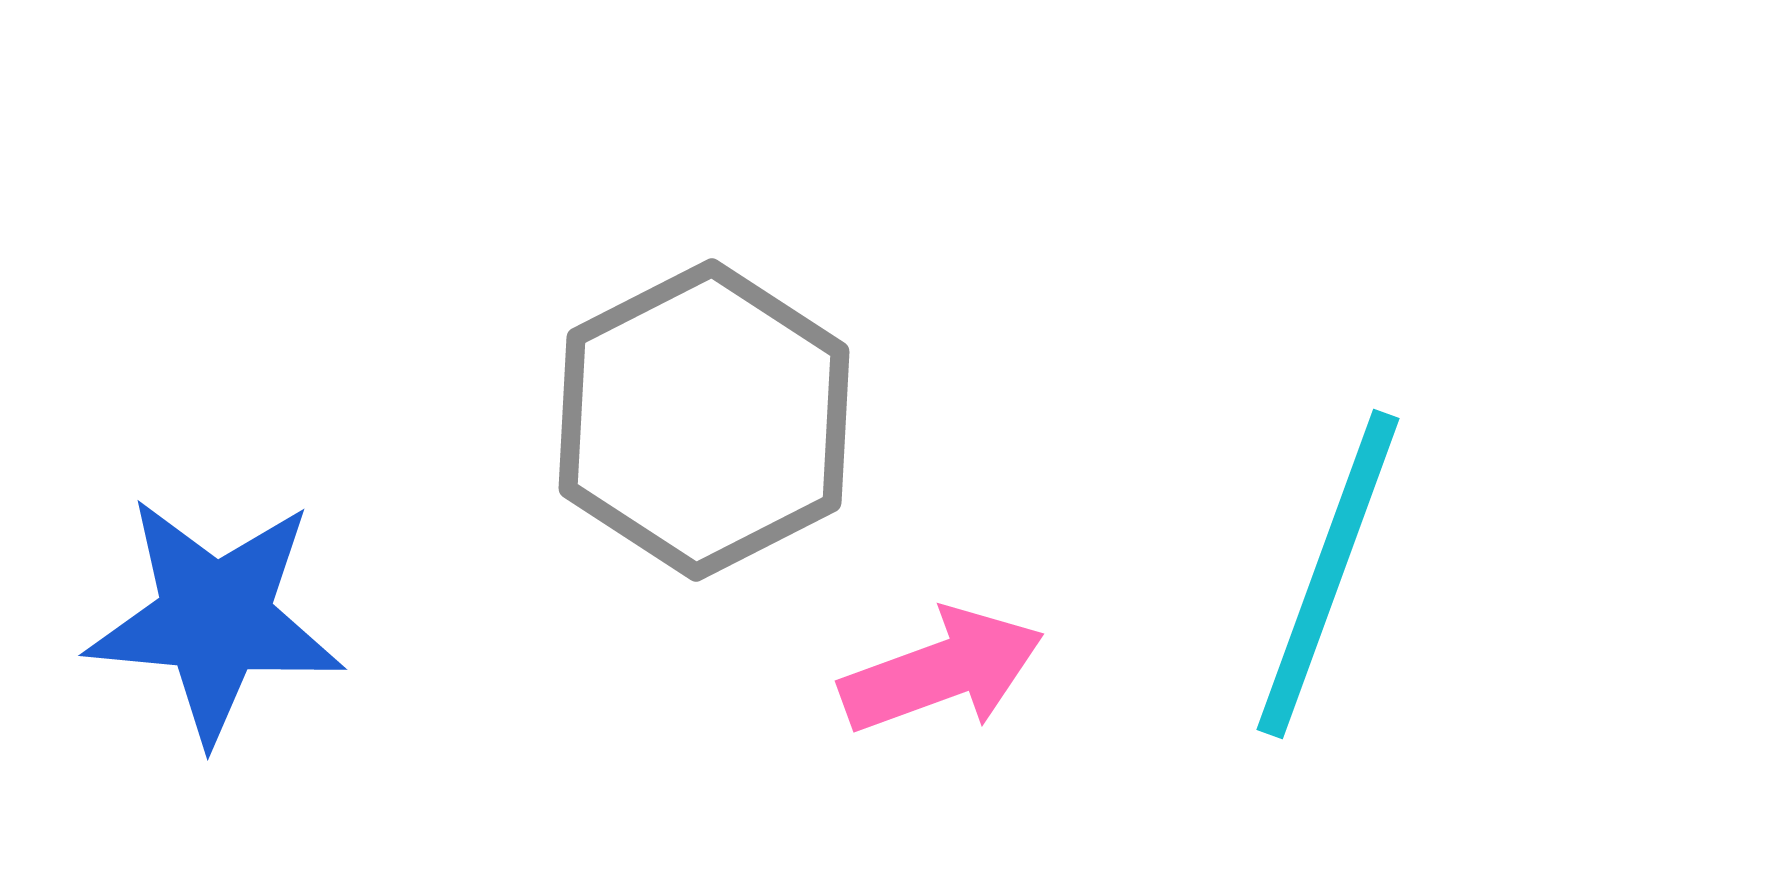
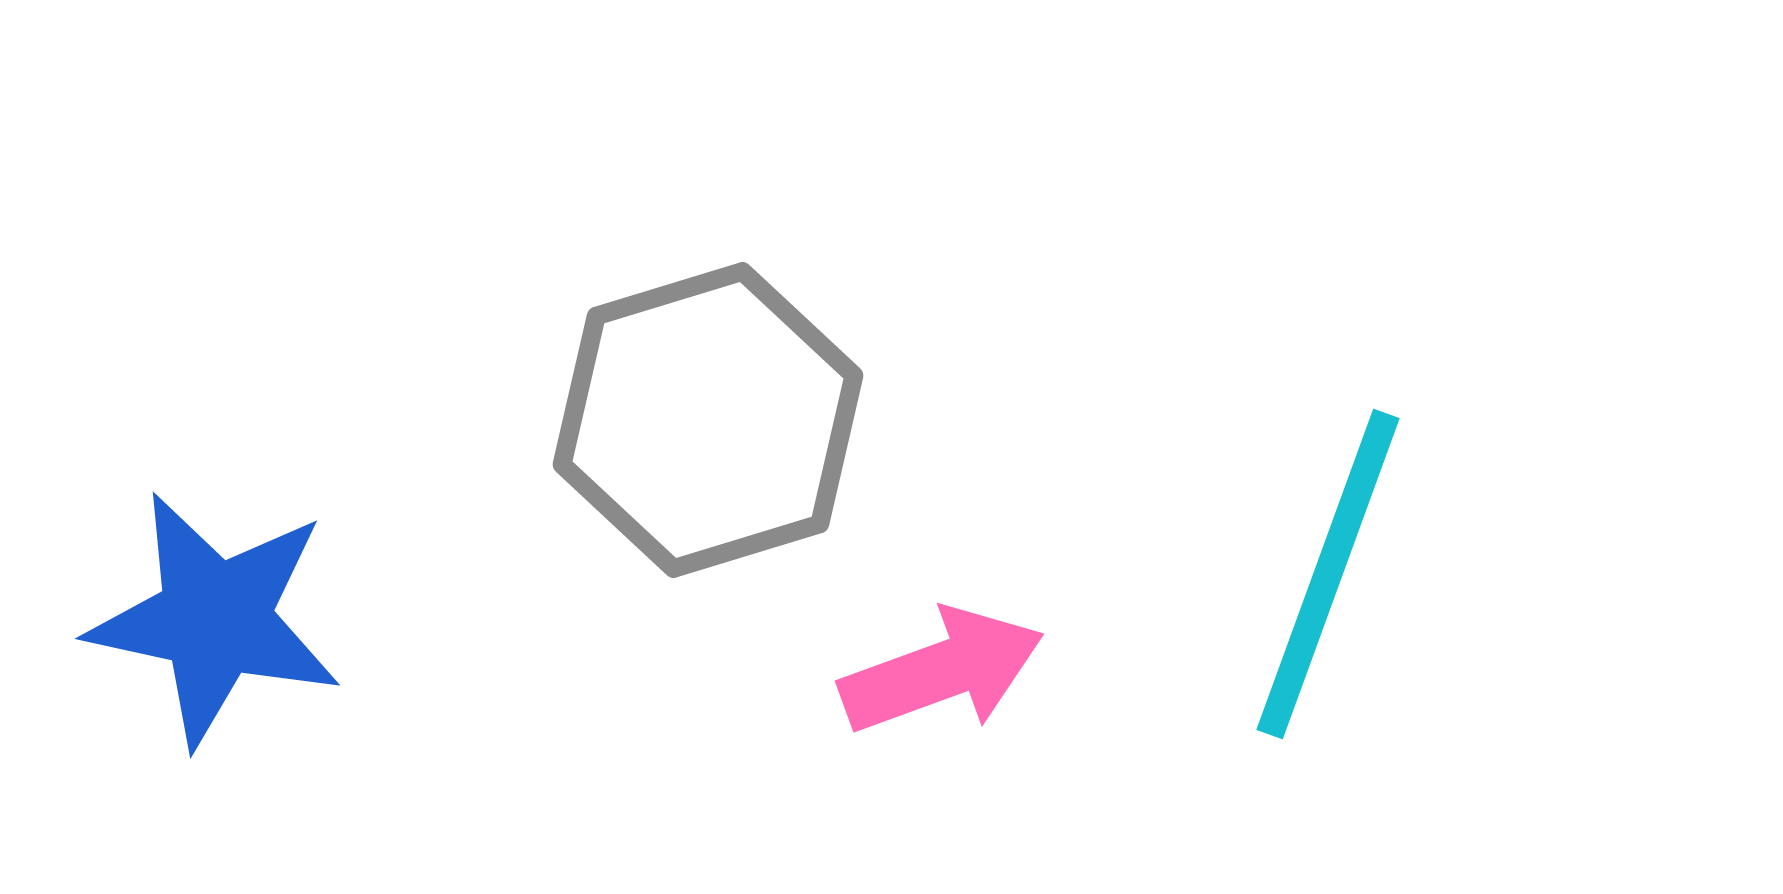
gray hexagon: moved 4 px right; rotated 10 degrees clockwise
blue star: rotated 7 degrees clockwise
